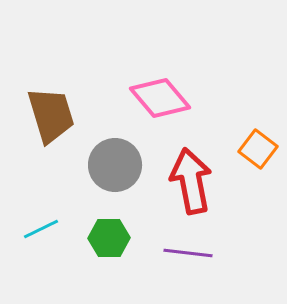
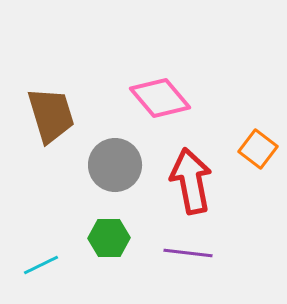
cyan line: moved 36 px down
